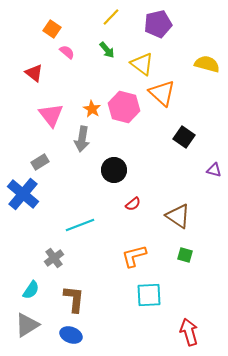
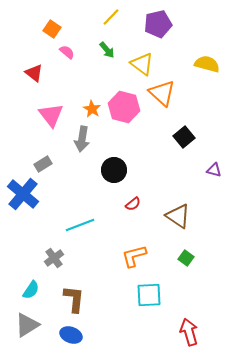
black square: rotated 15 degrees clockwise
gray rectangle: moved 3 px right, 2 px down
green square: moved 1 px right, 3 px down; rotated 21 degrees clockwise
